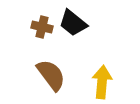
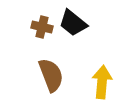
brown semicircle: rotated 16 degrees clockwise
